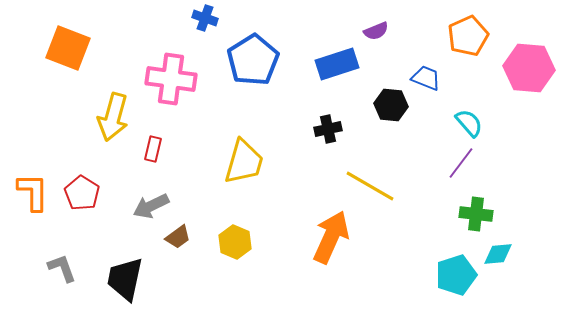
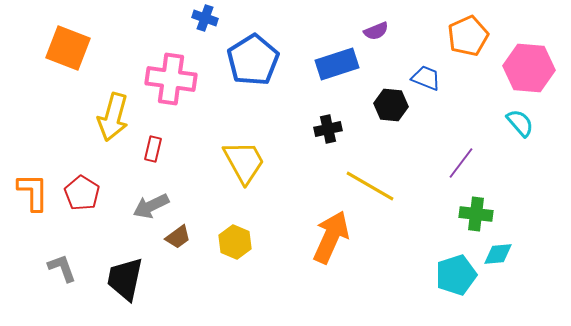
cyan semicircle: moved 51 px right
yellow trapezoid: rotated 45 degrees counterclockwise
